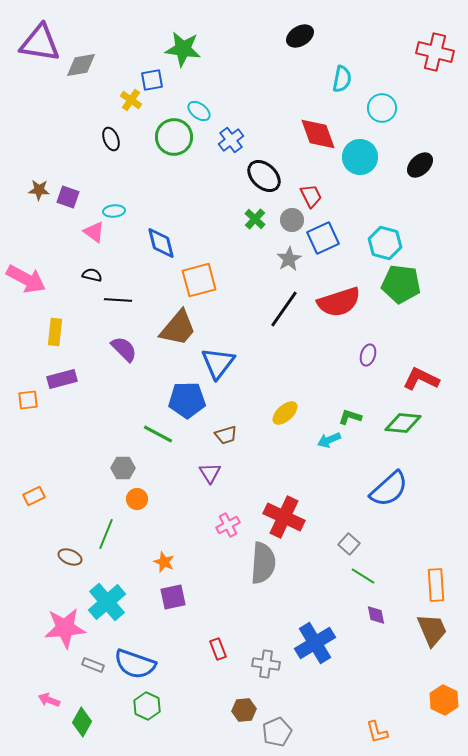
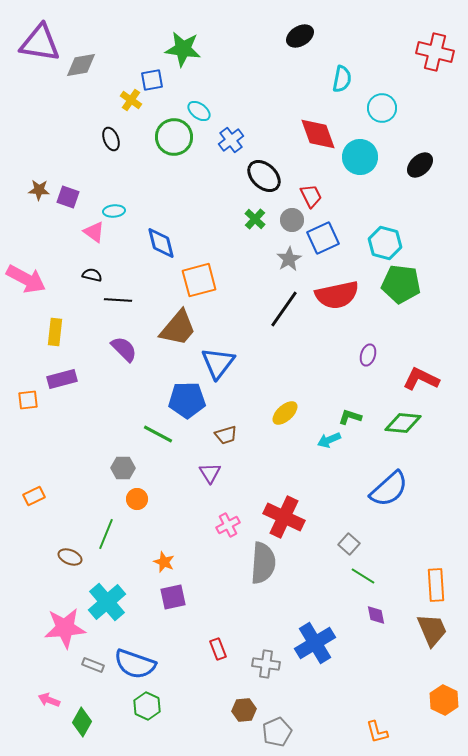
red semicircle at (339, 302): moved 2 px left, 7 px up; rotated 6 degrees clockwise
